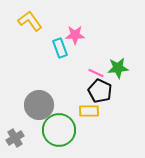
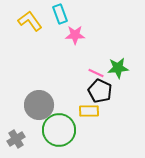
cyan rectangle: moved 34 px up
gray cross: moved 1 px right, 1 px down
